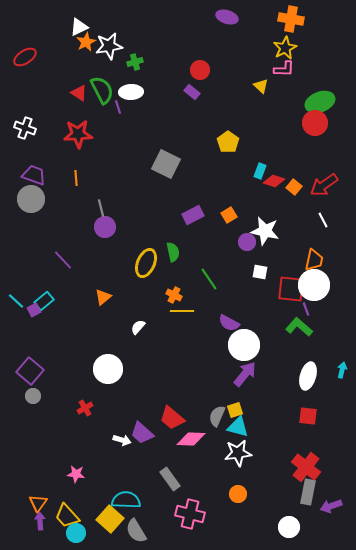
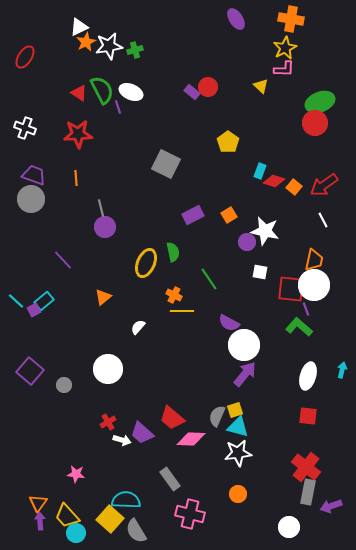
purple ellipse at (227, 17): moved 9 px right, 2 px down; rotated 40 degrees clockwise
red ellipse at (25, 57): rotated 25 degrees counterclockwise
green cross at (135, 62): moved 12 px up
red circle at (200, 70): moved 8 px right, 17 px down
white ellipse at (131, 92): rotated 25 degrees clockwise
gray circle at (33, 396): moved 31 px right, 11 px up
red cross at (85, 408): moved 23 px right, 14 px down
